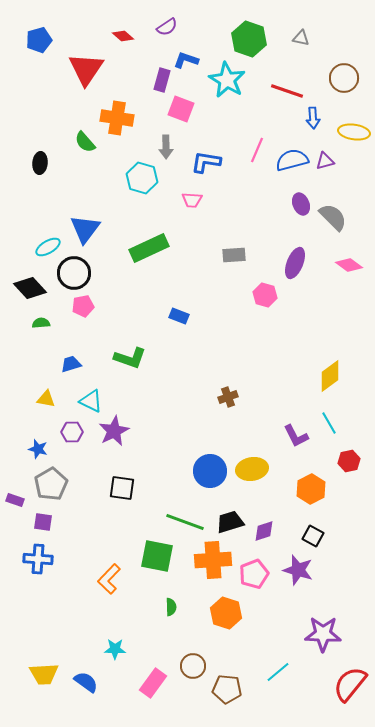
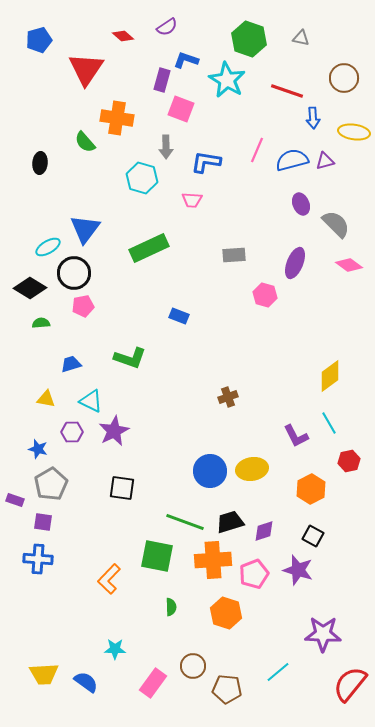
gray semicircle at (333, 217): moved 3 px right, 7 px down
black diamond at (30, 288): rotated 16 degrees counterclockwise
